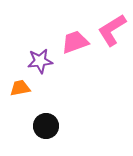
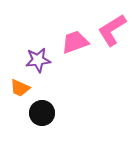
purple star: moved 2 px left, 1 px up
orange trapezoid: rotated 145 degrees counterclockwise
black circle: moved 4 px left, 13 px up
